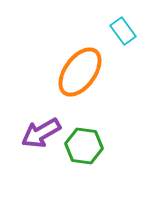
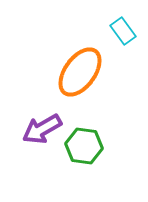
purple arrow: moved 1 px right, 4 px up
